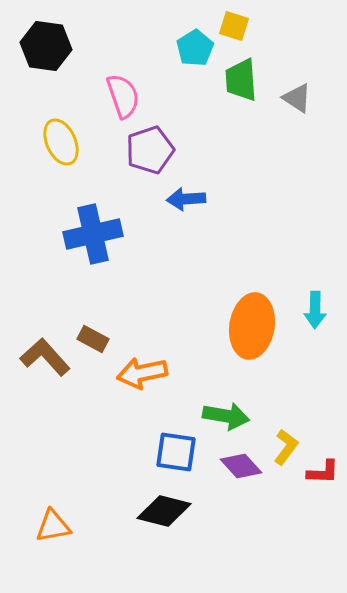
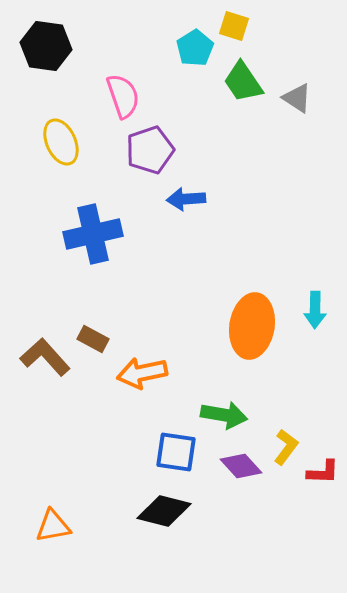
green trapezoid: moved 2 px right, 2 px down; rotated 30 degrees counterclockwise
green arrow: moved 2 px left, 1 px up
